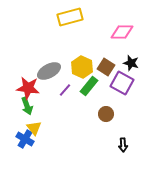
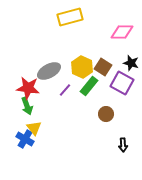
brown square: moved 3 px left
